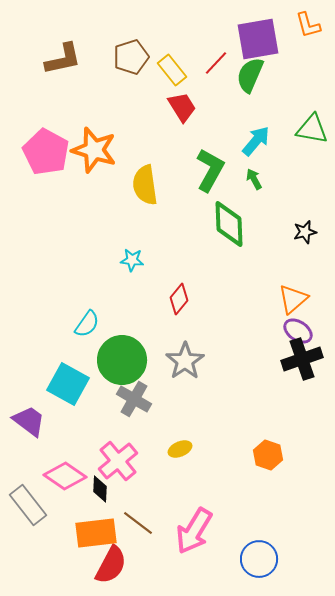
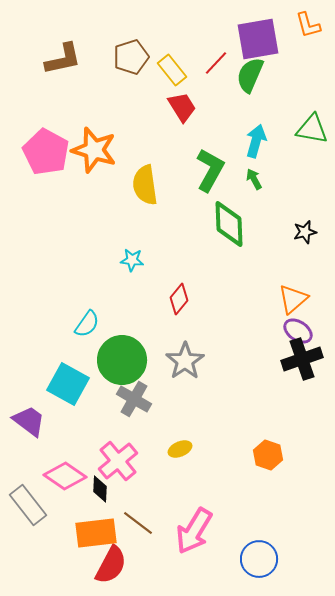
cyan arrow: rotated 24 degrees counterclockwise
